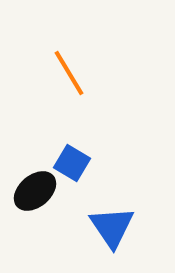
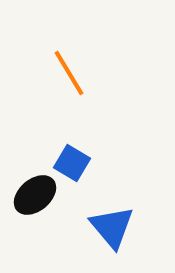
black ellipse: moved 4 px down
blue triangle: rotated 6 degrees counterclockwise
